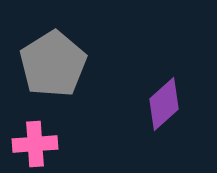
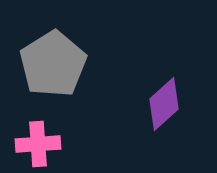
pink cross: moved 3 px right
